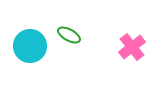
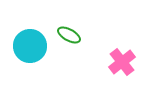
pink cross: moved 10 px left, 15 px down
